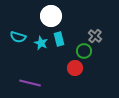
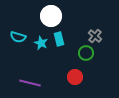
green circle: moved 2 px right, 2 px down
red circle: moved 9 px down
